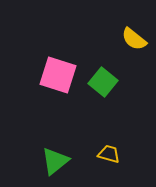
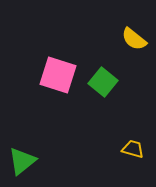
yellow trapezoid: moved 24 px right, 5 px up
green triangle: moved 33 px left
